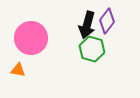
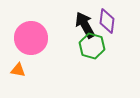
purple diamond: rotated 30 degrees counterclockwise
black arrow: moved 2 px left; rotated 136 degrees clockwise
green hexagon: moved 3 px up
